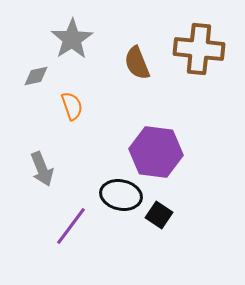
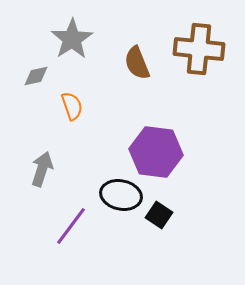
gray arrow: rotated 140 degrees counterclockwise
